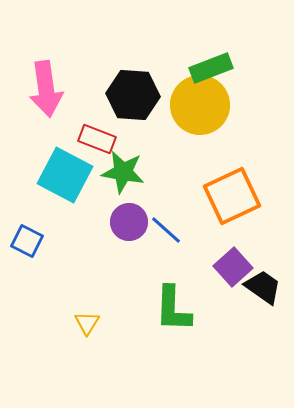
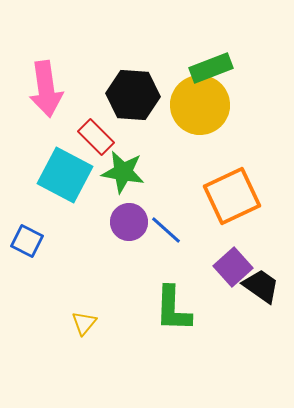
red rectangle: moved 1 px left, 2 px up; rotated 24 degrees clockwise
black trapezoid: moved 2 px left, 1 px up
yellow triangle: moved 3 px left; rotated 8 degrees clockwise
